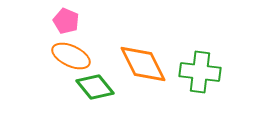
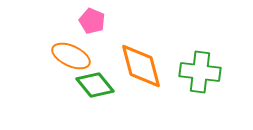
pink pentagon: moved 26 px right
orange diamond: moved 2 px left, 2 px down; rotated 12 degrees clockwise
green diamond: moved 2 px up
